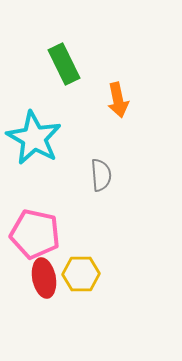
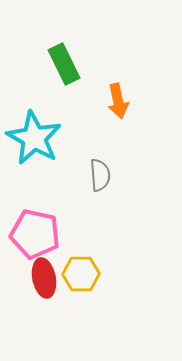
orange arrow: moved 1 px down
gray semicircle: moved 1 px left
